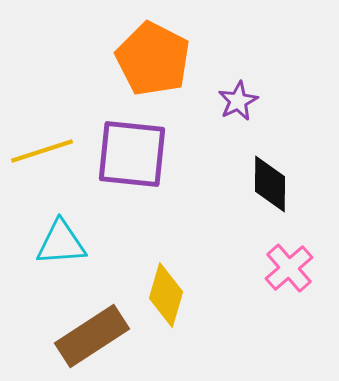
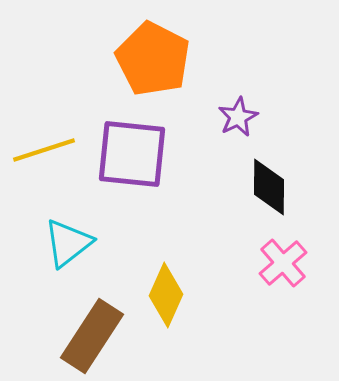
purple star: moved 16 px down
yellow line: moved 2 px right, 1 px up
black diamond: moved 1 px left, 3 px down
cyan triangle: moved 7 px right; rotated 34 degrees counterclockwise
pink cross: moved 6 px left, 5 px up
yellow diamond: rotated 8 degrees clockwise
brown rectangle: rotated 24 degrees counterclockwise
